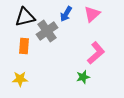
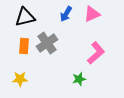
pink triangle: rotated 18 degrees clockwise
gray cross: moved 12 px down
green star: moved 4 px left, 2 px down
